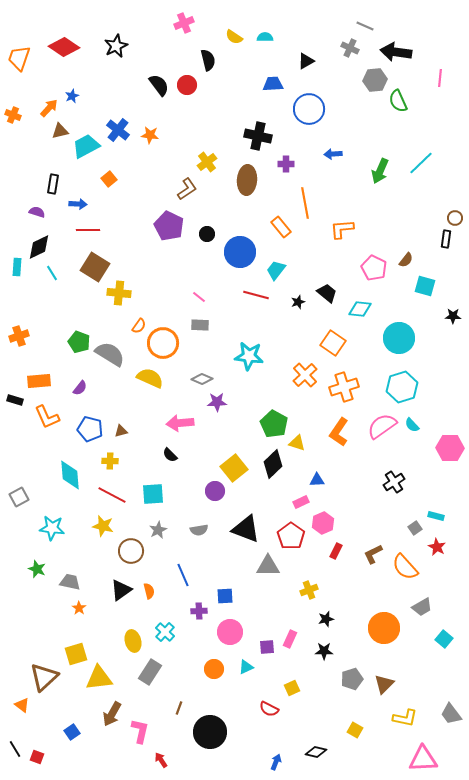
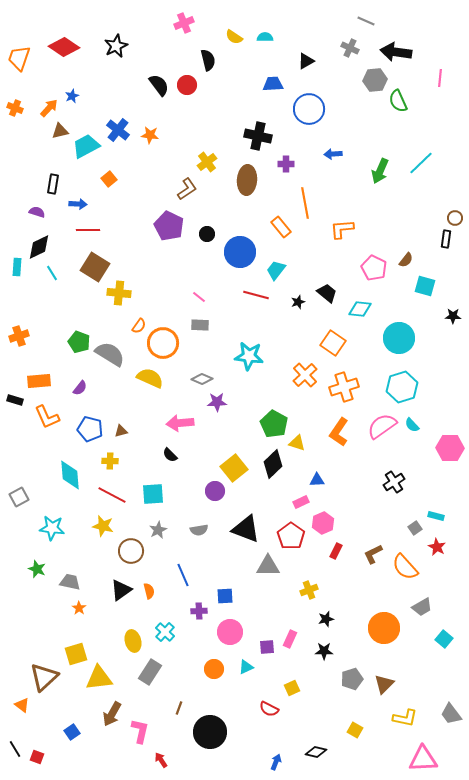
gray line at (365, 26): moved 1 px right, 5 px up
orange cross at (13, 115): moved 2 px right, 7 px up
